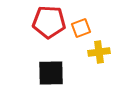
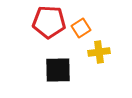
orange square: rotated 12 degrees counterclockwise
black square: moved 7 px right, 3 px up
